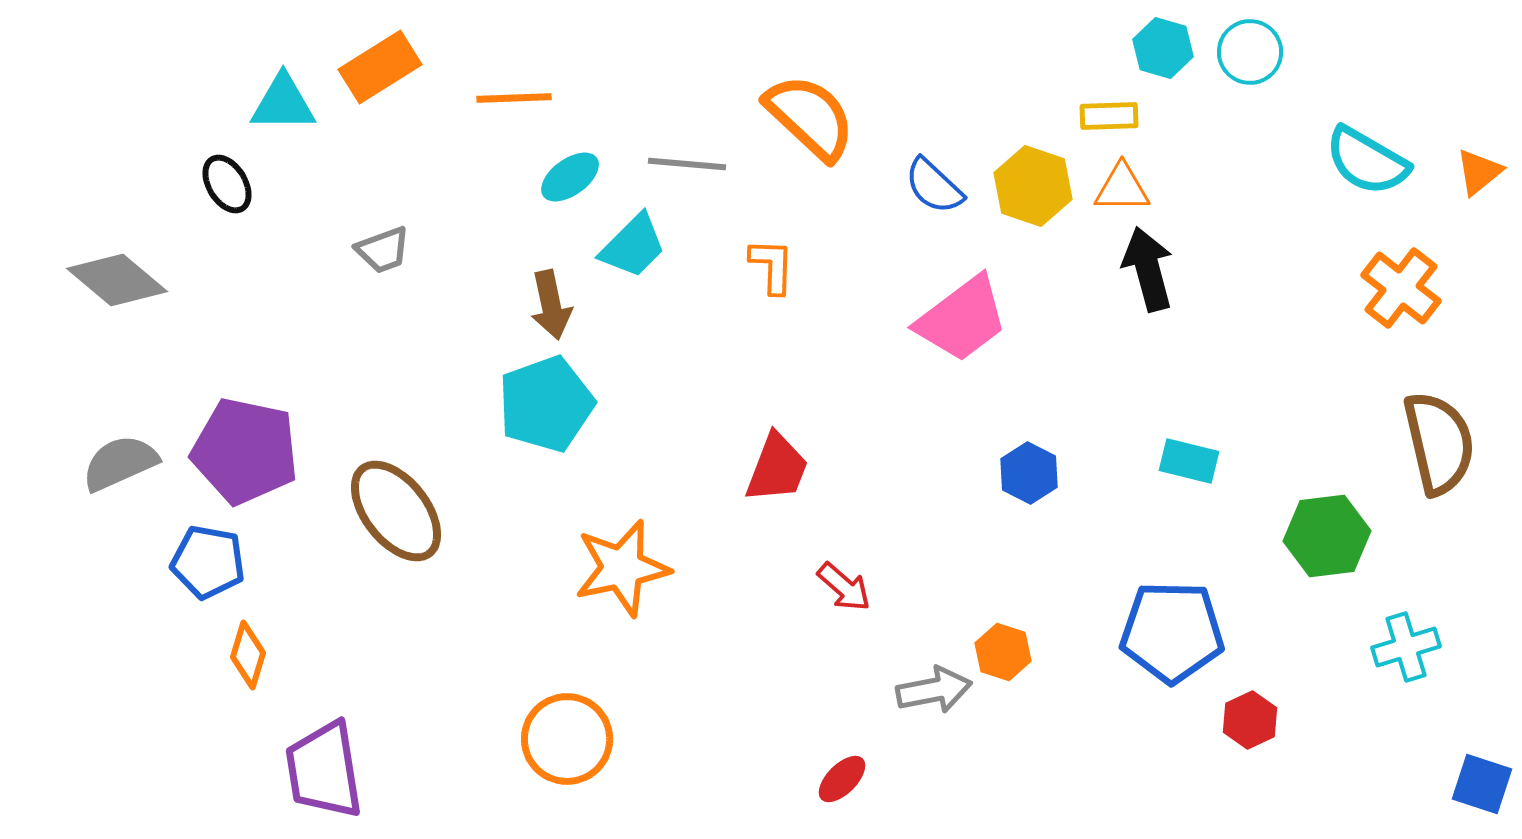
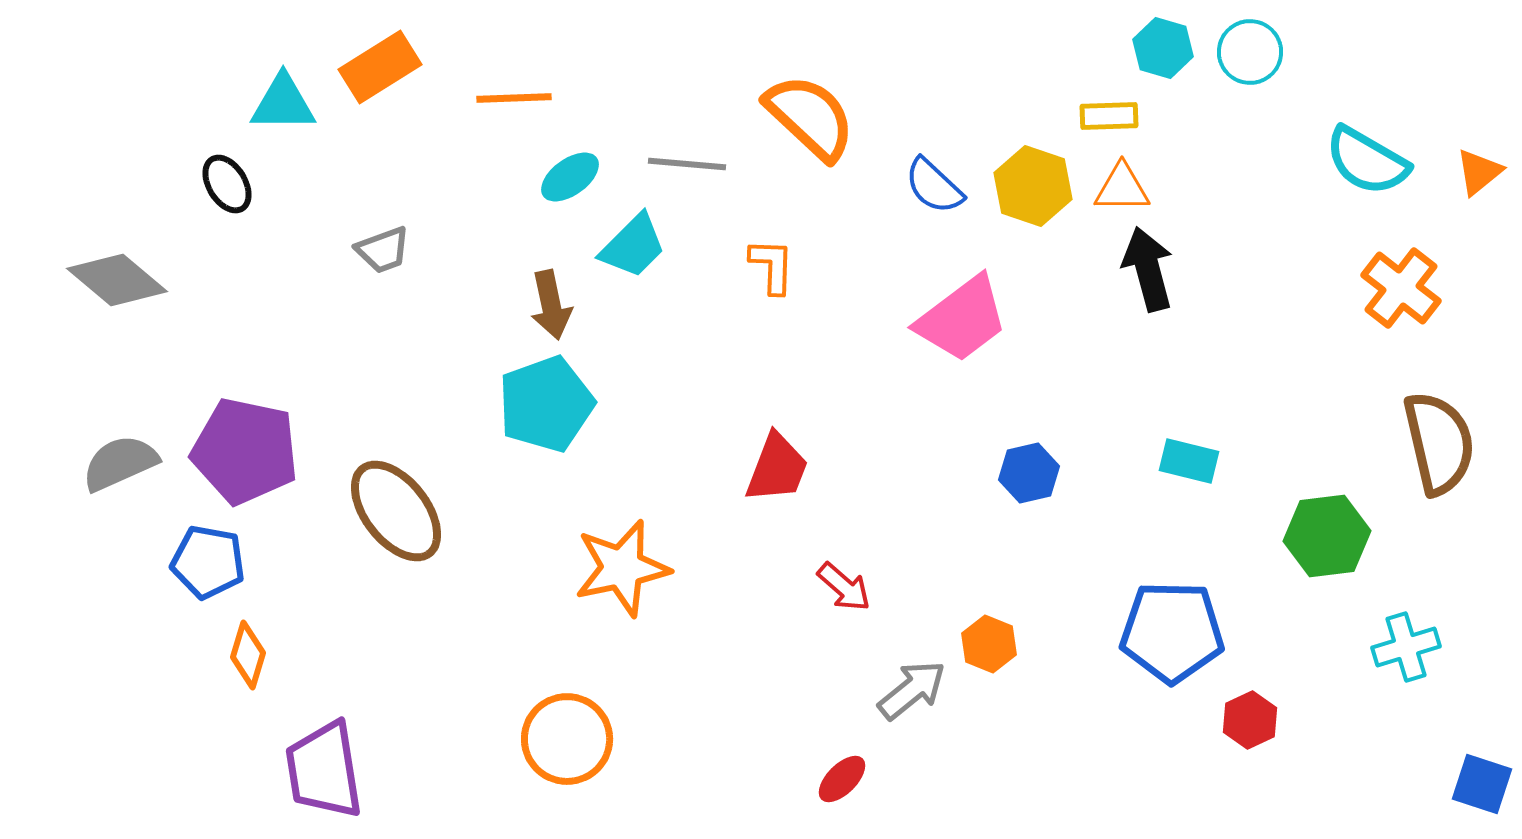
blue hexagon at (1029, 473): rotated 20 degrees clockwise
orange hexagon at (1003, 652): moved 14 px left, 8 px up; rotated 4 degrees clockwise
gray arrow at (934, 690): moved 22 px left; rotated 28 degrees counterclockwise
